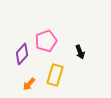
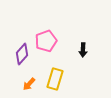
black arrow: moved 3 px right, 2 px up; rotated 24 degrees clockwise
yellow rectangle: moved 4 px down
